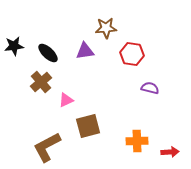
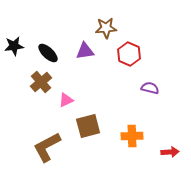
red hexagon: moved 3 px left; rotated 15 degrees clockwise
orange cross: moved 5 px left, 5 px up
